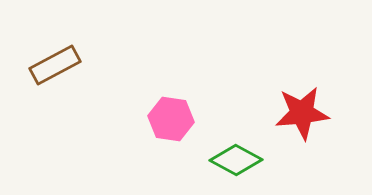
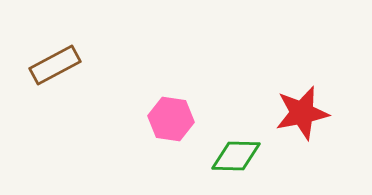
red star: rotated 6 degrees counterclockwise
green diamond: moved 4 px up; rotated 27 degrees counterclockwise
